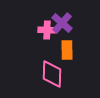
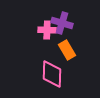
purple cross: rotated 25 degrees counterclockwise
orange rectangle: rotated 30 degrees counterclockwise
